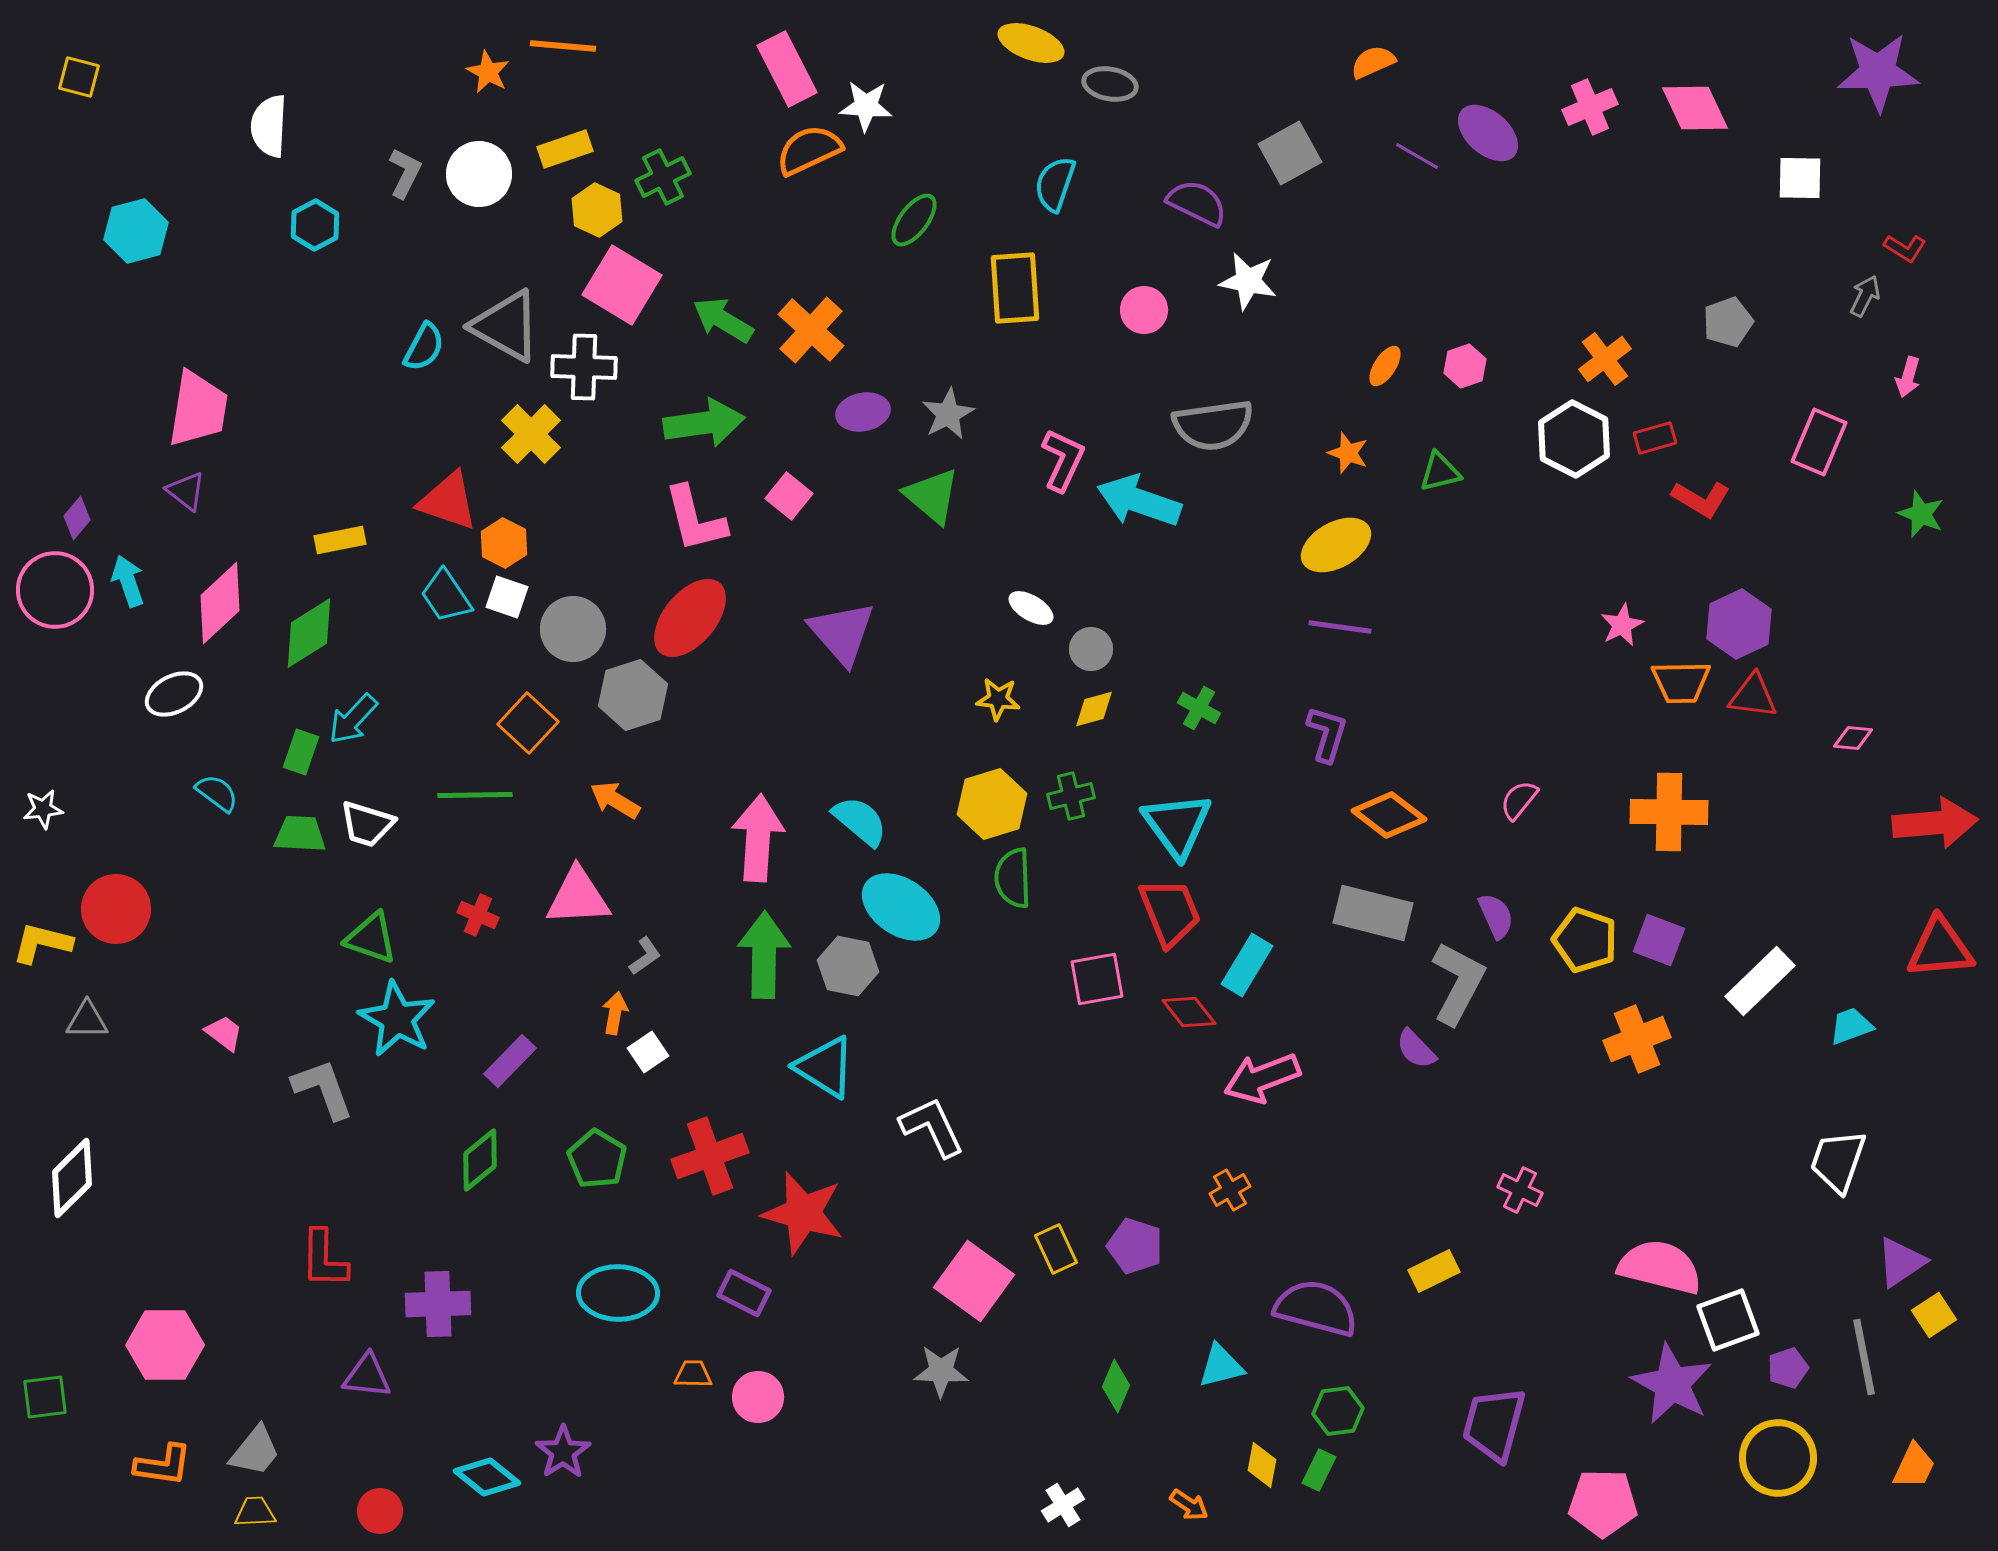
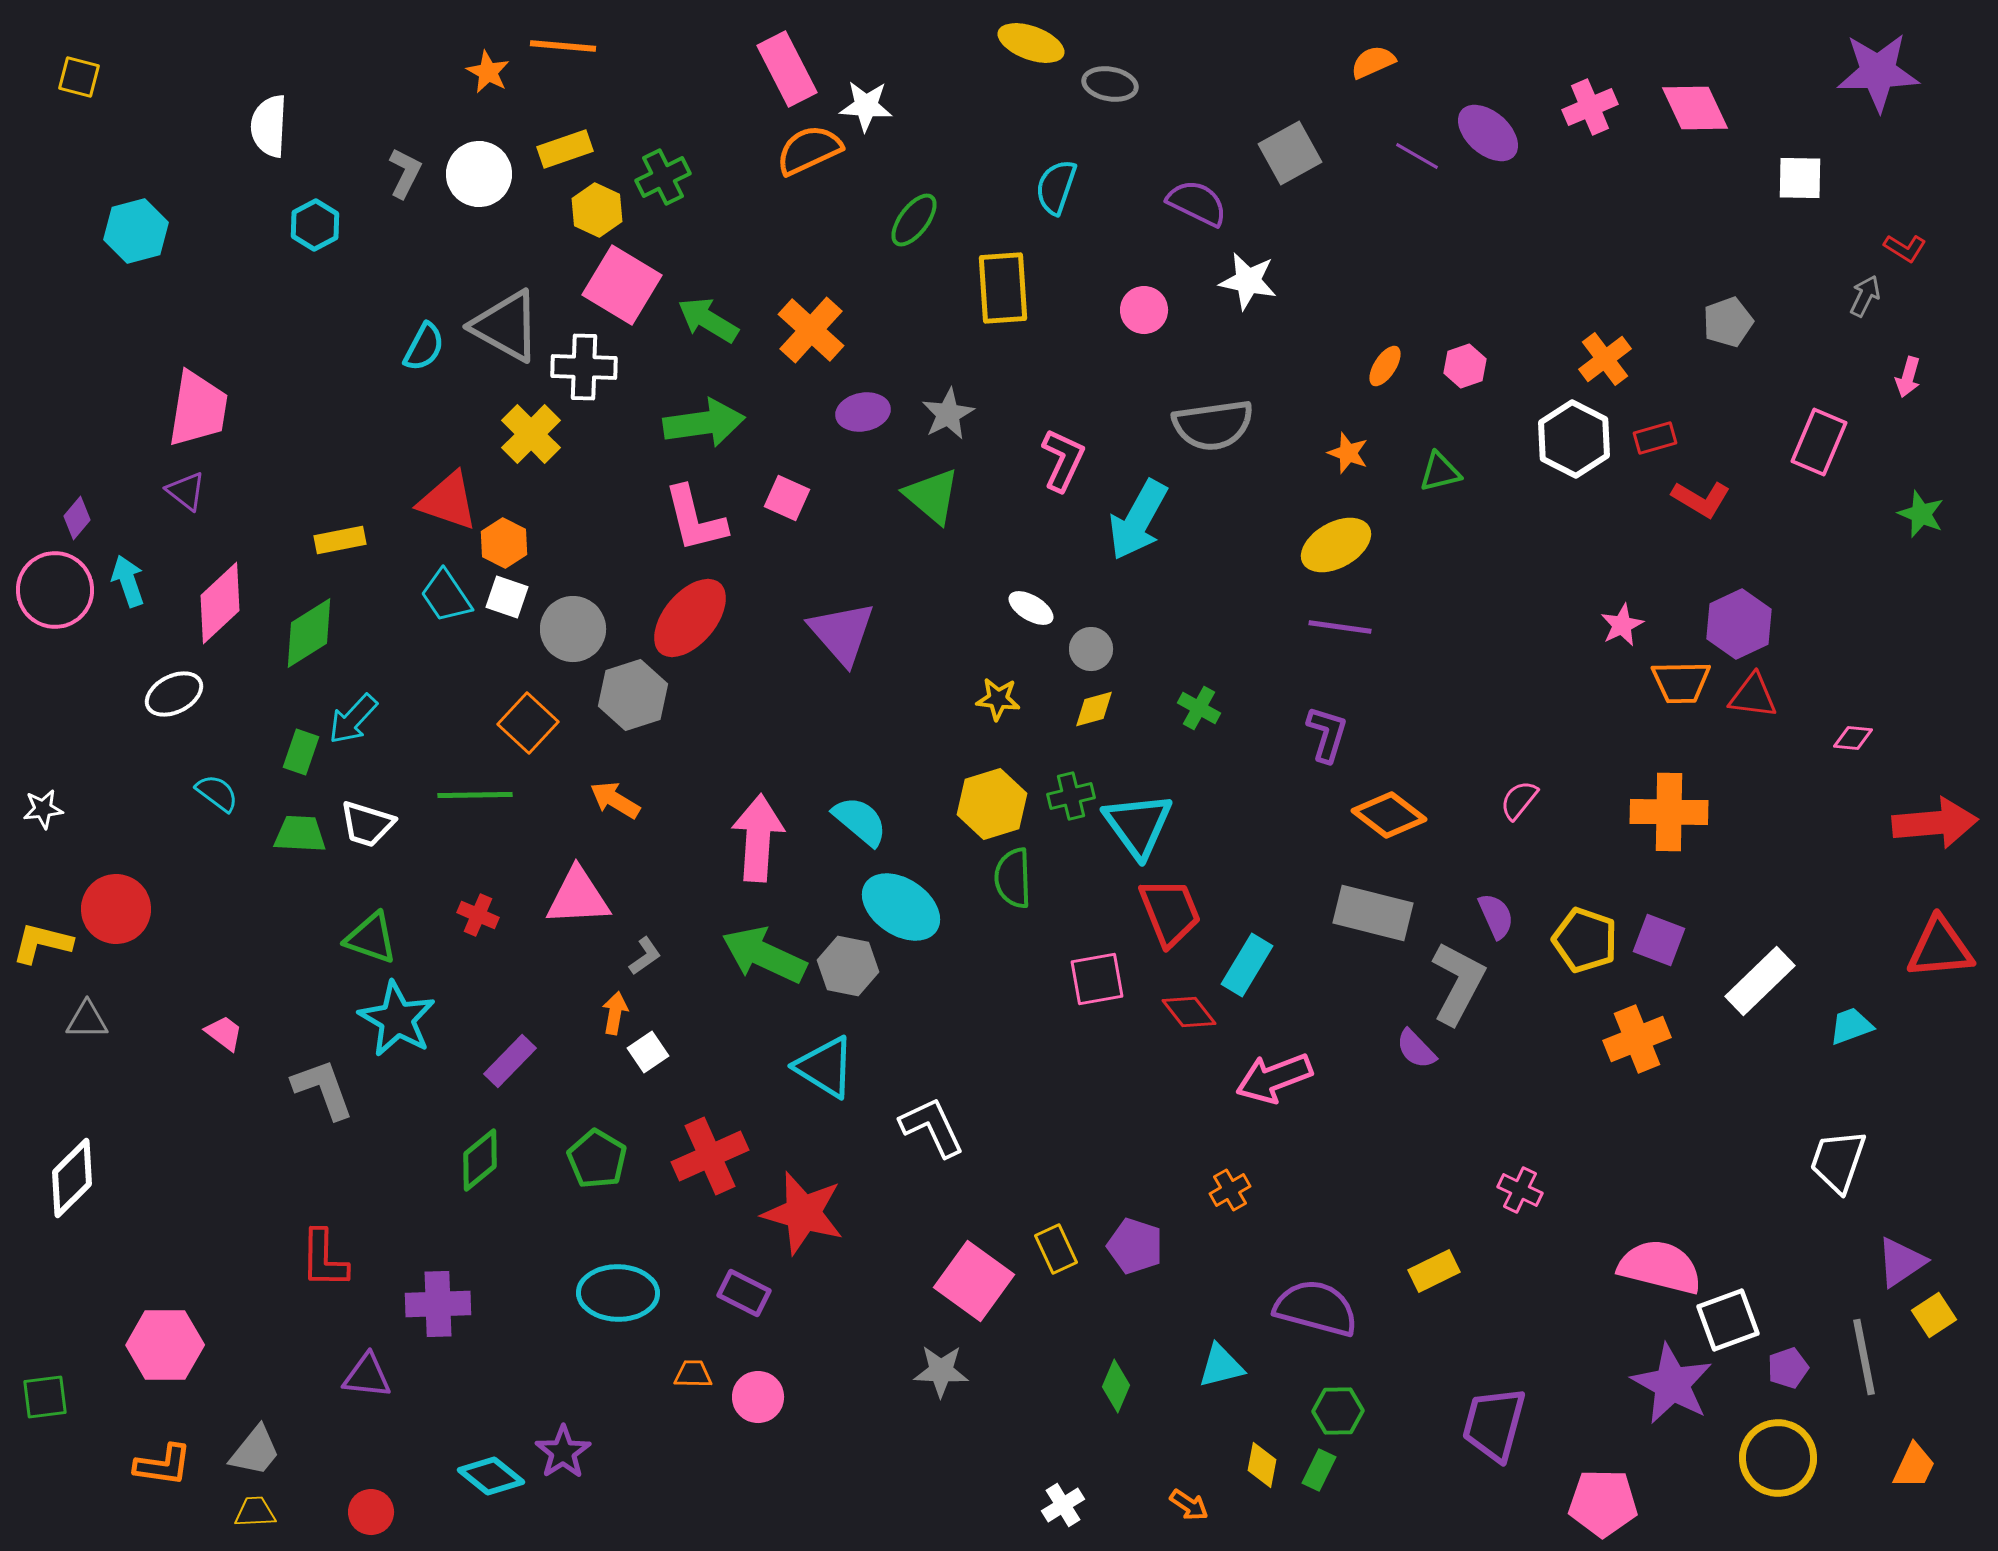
cyan semicircle at (1055, 184): moved 1 px right, 3 px down
yellow rectangle at (1015, 288): moved 12 px left
green arrow at (723, 320): moved 15 px left
pink square at (789, 496): moved 2 px left, 2 px down; rotated 15 degrees counterclockwise
cyan arrow at (1139, 501): moved 1 px left, 19 px down; rotated 80 degrees counterclockwise
cyan triangle at (1177, 825): moved 39 px left
green arrow at (764, 955): rotated 66 degrees counterclockwise
pink arrow at (1262, 1078): moved 12 px right
red cross at (710, 1156): rotated 4 degrees counterclockwise
green hexagon at (1338, 1411): rotated 6 degrees clockwise
cyan diamond at (487, 1477): moved 4 px right, 1 px up
red circle at (380, 1511): moved 9 px left, 1 px down
